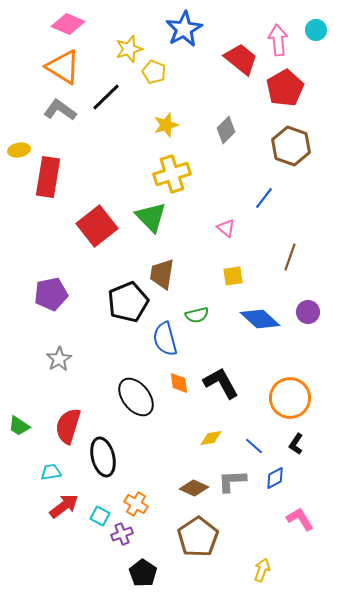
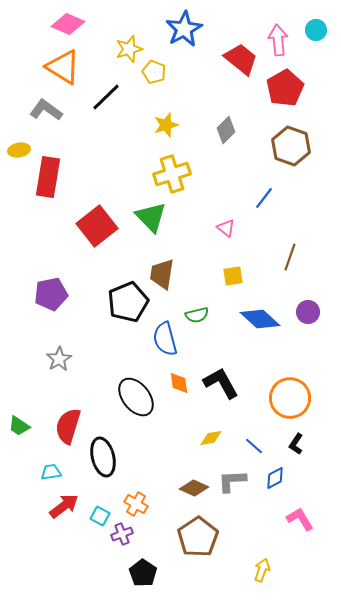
gray L-shape at (60, 110): moved 14 px left
